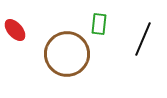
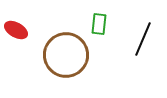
red ellipse: moved 1 px right; rotated 20 degrees counterclockwise
brown circle: moved 1 px left, 1 px down
